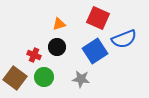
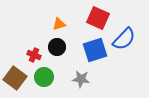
blue semicircle: rotated 25 degrees counterclockwise
blue square: moved 1 px up; rotated 15 degrees clockwise
